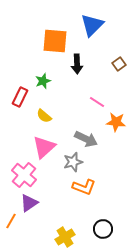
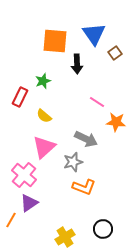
blue triangle: moved 2 px right, 9 px down; rotated 20 degrees counterclockwise
brown square: moved 4 px left, 11 px up
orange line: moved 1 px up
